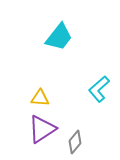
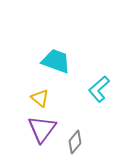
cyan trapezoid: moved 3 px left, 24 px down; rotated 108 degrees counterclockwise
yellow triangle: rotated 36 degrees clockwise
purple triangle: rotated 20 degrees counterclockwise
